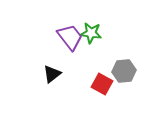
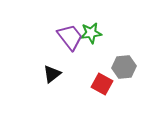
green star: rotated 15 degrees counterclockwise
gray hexagon: moved 4 px up
